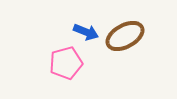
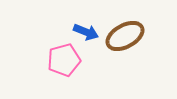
pink pentagon: moved 2 px left, 3 px up
